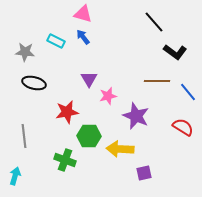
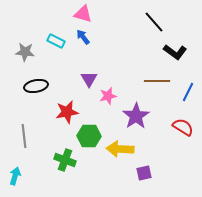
black ellipse: moved 2 px right, 3 px down; rotated 25 degrees counterclockwise
blue line: rotated 66 degrees clockwise
purple star: rotated 16 degrees clockwise
